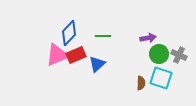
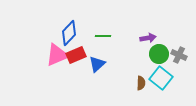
cyan square: rotated 20 degrees clockwise
